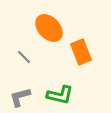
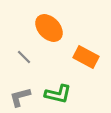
orange rectangle: moved 5 px right, 5 px down; rotated 40 degrees counterclockwise
green L-shape: moved 2 px left, 1 px up
